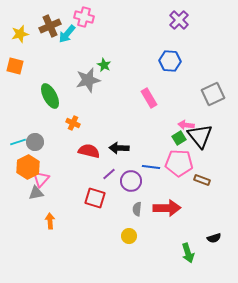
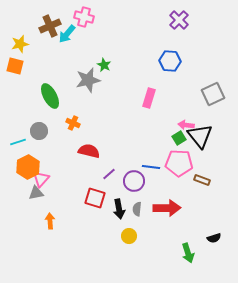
yellow star: moved 10 px down
pink rectangle: rotated 48 degrees clockwise
gray circle: moved 4 px right, 11 px up
black arrow: moved 61 px down; rotated 102 degrees counterclockwise
purple circle: moved 3 px right
